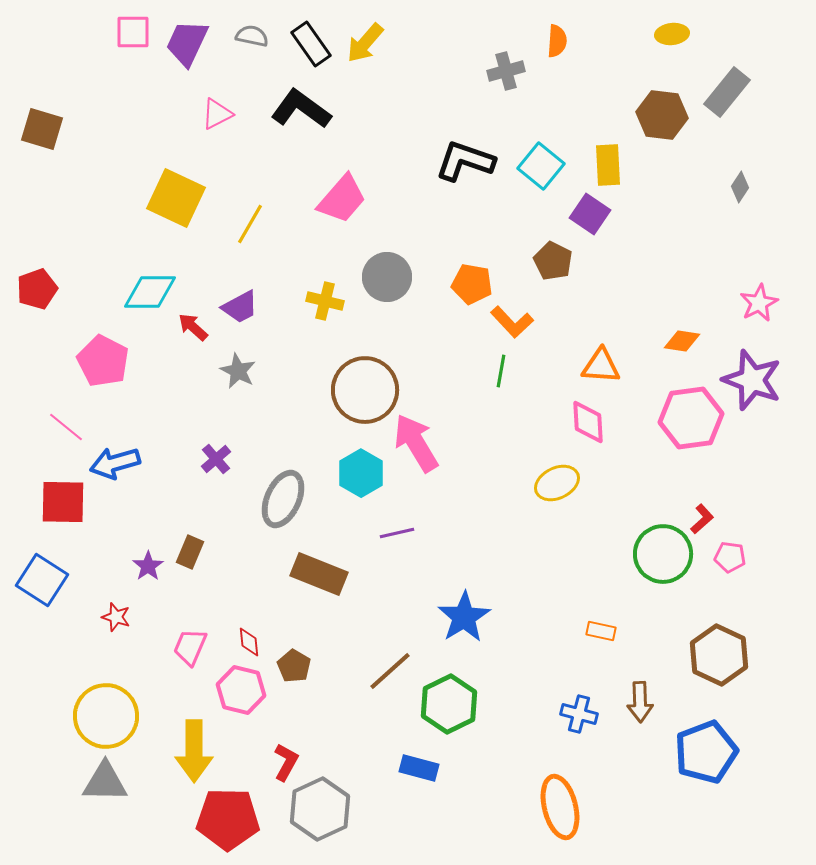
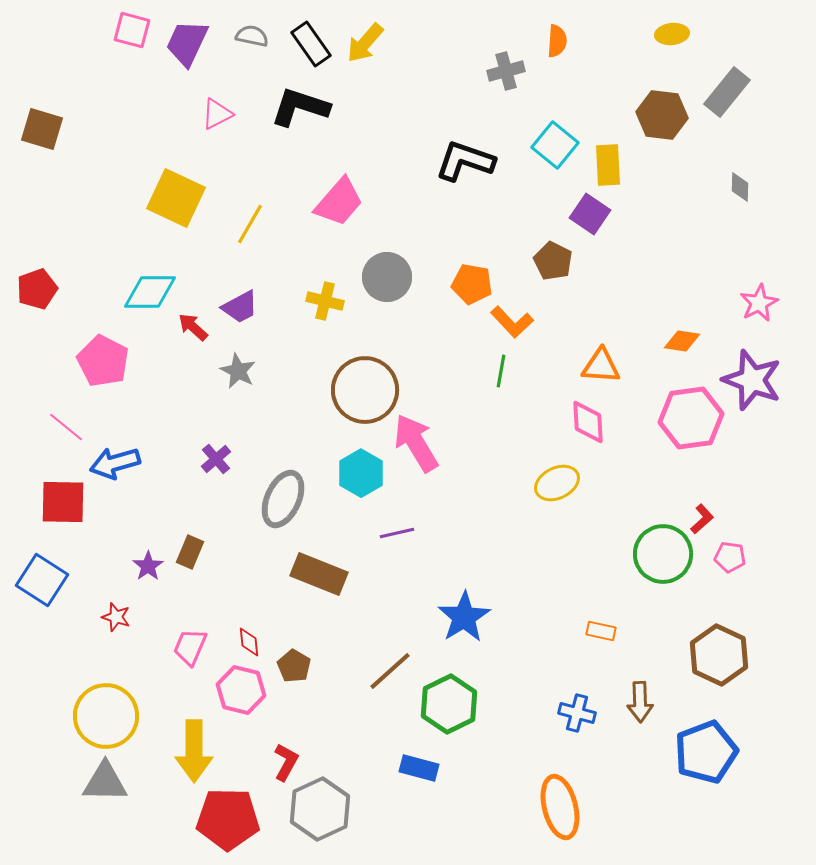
pink square at (133, 32): moved 1 px left, 2 px up; rotated 15 degrees clockwise
black L-shape at (301, 109): moved 1 px left, 2 px up; rotated 18 degrees counterclockwise
cyan square at (541, 166): moved 14 px right, 21 px up
gray diamond at (740, 187): rotated 32 degrees counterclockwise
pink trapezoid at (342, 199): moved 3 px left, 3 px down
blue cross at (579, 714): moved 2 px left, 1 px up
